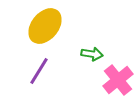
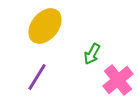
green arrow: rotated 110 degrees clockwise
purple line: moved 2 px left, 6 px down
